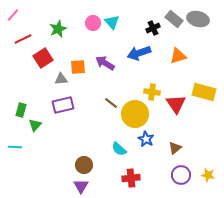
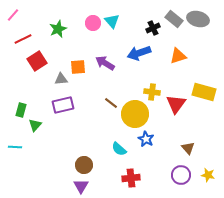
cyan triangle: moved 1 px up
red square: moved 6 px left, 3 px down
red triangle: rotated 10 degrees clockwise
brown triangle: moved 13 px right; rotated 32 degrees counterclockwise
